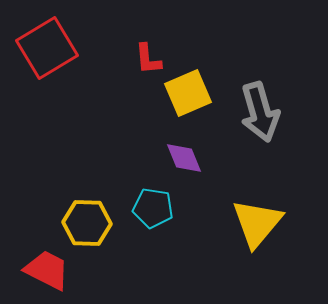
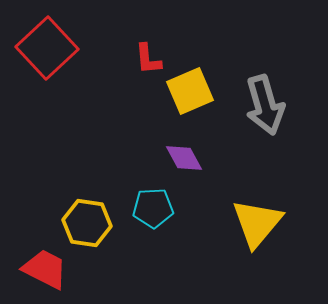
red square: rotated 12 degrees counterclockwise
yellow square: moved 2 px right, 2 px up
gray arrow: moved 5 px right, 7 px up
purple diamond: rotated 6 degrees counterclockwise
cyan pentagon: rotated 12 degrees counterclockwise
yellow hexagon: rotated 6 degrees clockwise
red trapezoid: moved 2 px left, 1 px up
